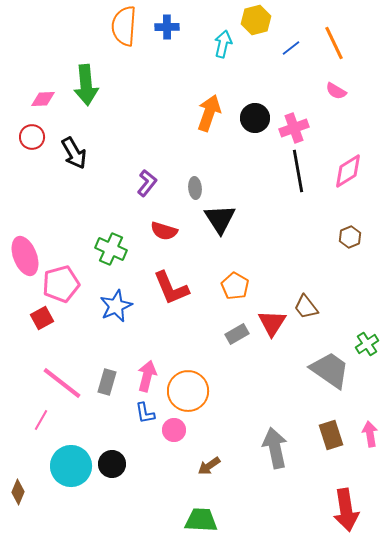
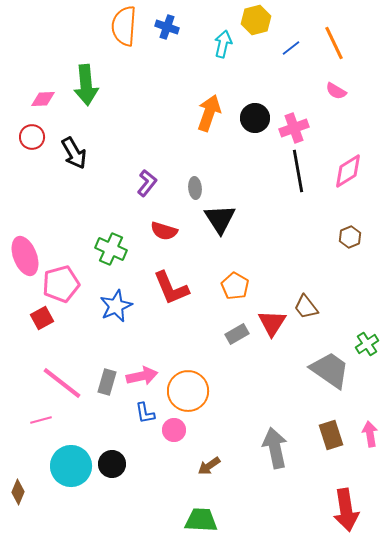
blue cross at (167, 27): rotated 20 degrees clockwise
pink arrow at (147, 376): moved 5 px left; rotated 64 degrees clockwise
pink line at (41, 420): rotated 45 degrees clockwise
